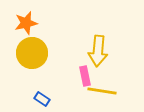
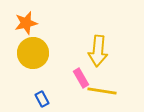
yellow circle: moved 1 px right
pink rectangle: moved 4 px left, 2 px down; rotated 18 degrees counterclockwise
blue rectangle: rotated 28 degrees clockwise
